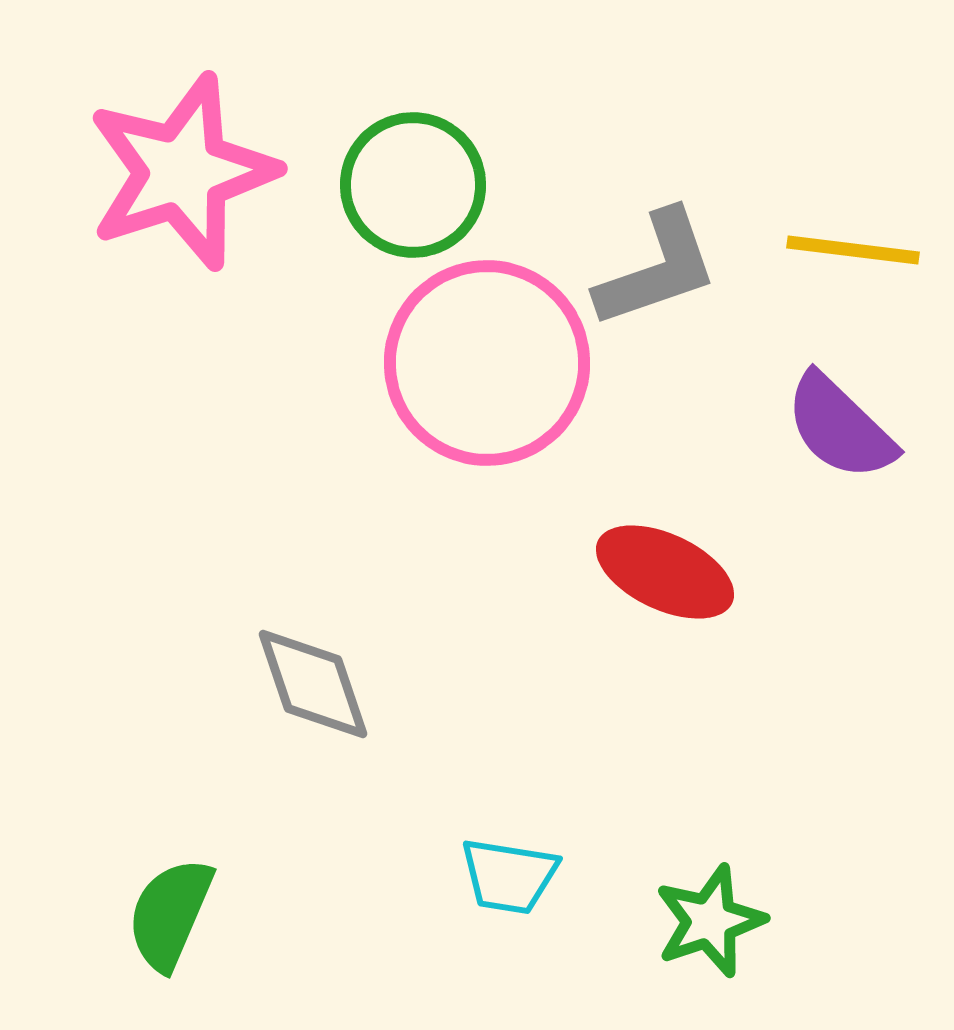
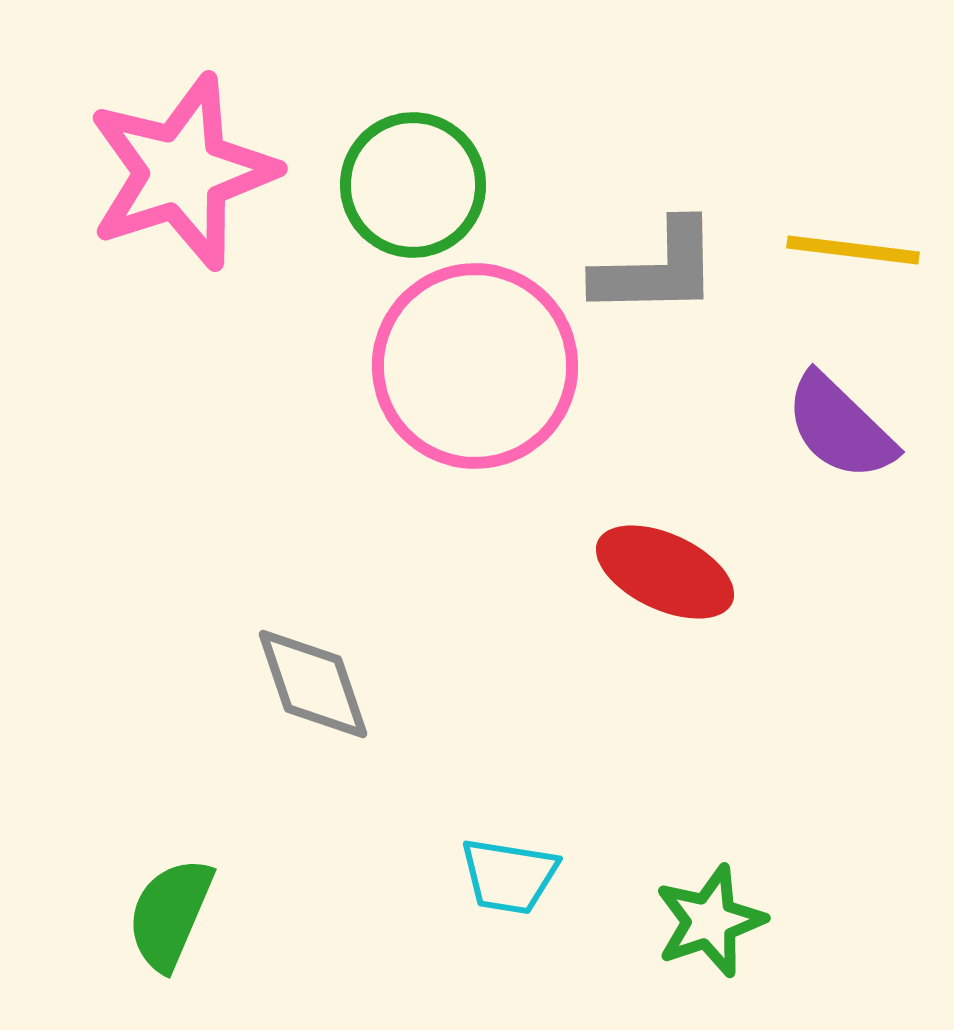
gray L-shape: rotated 18 degrees clockwise
pink circle: moved 12 px left, 3 px down
